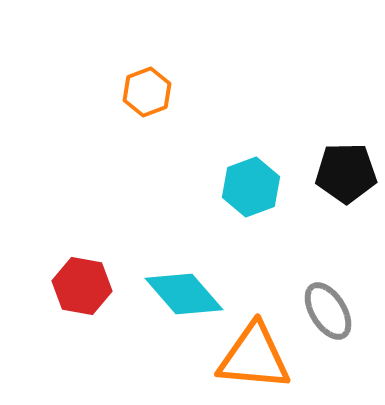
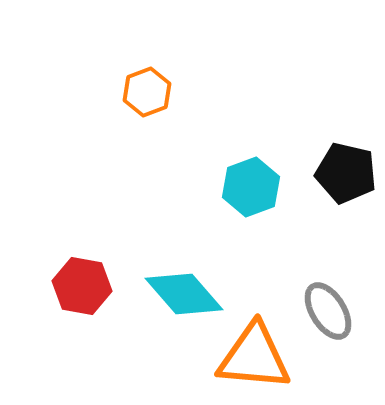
black pentagon: rotated 14 degrees clockwise
